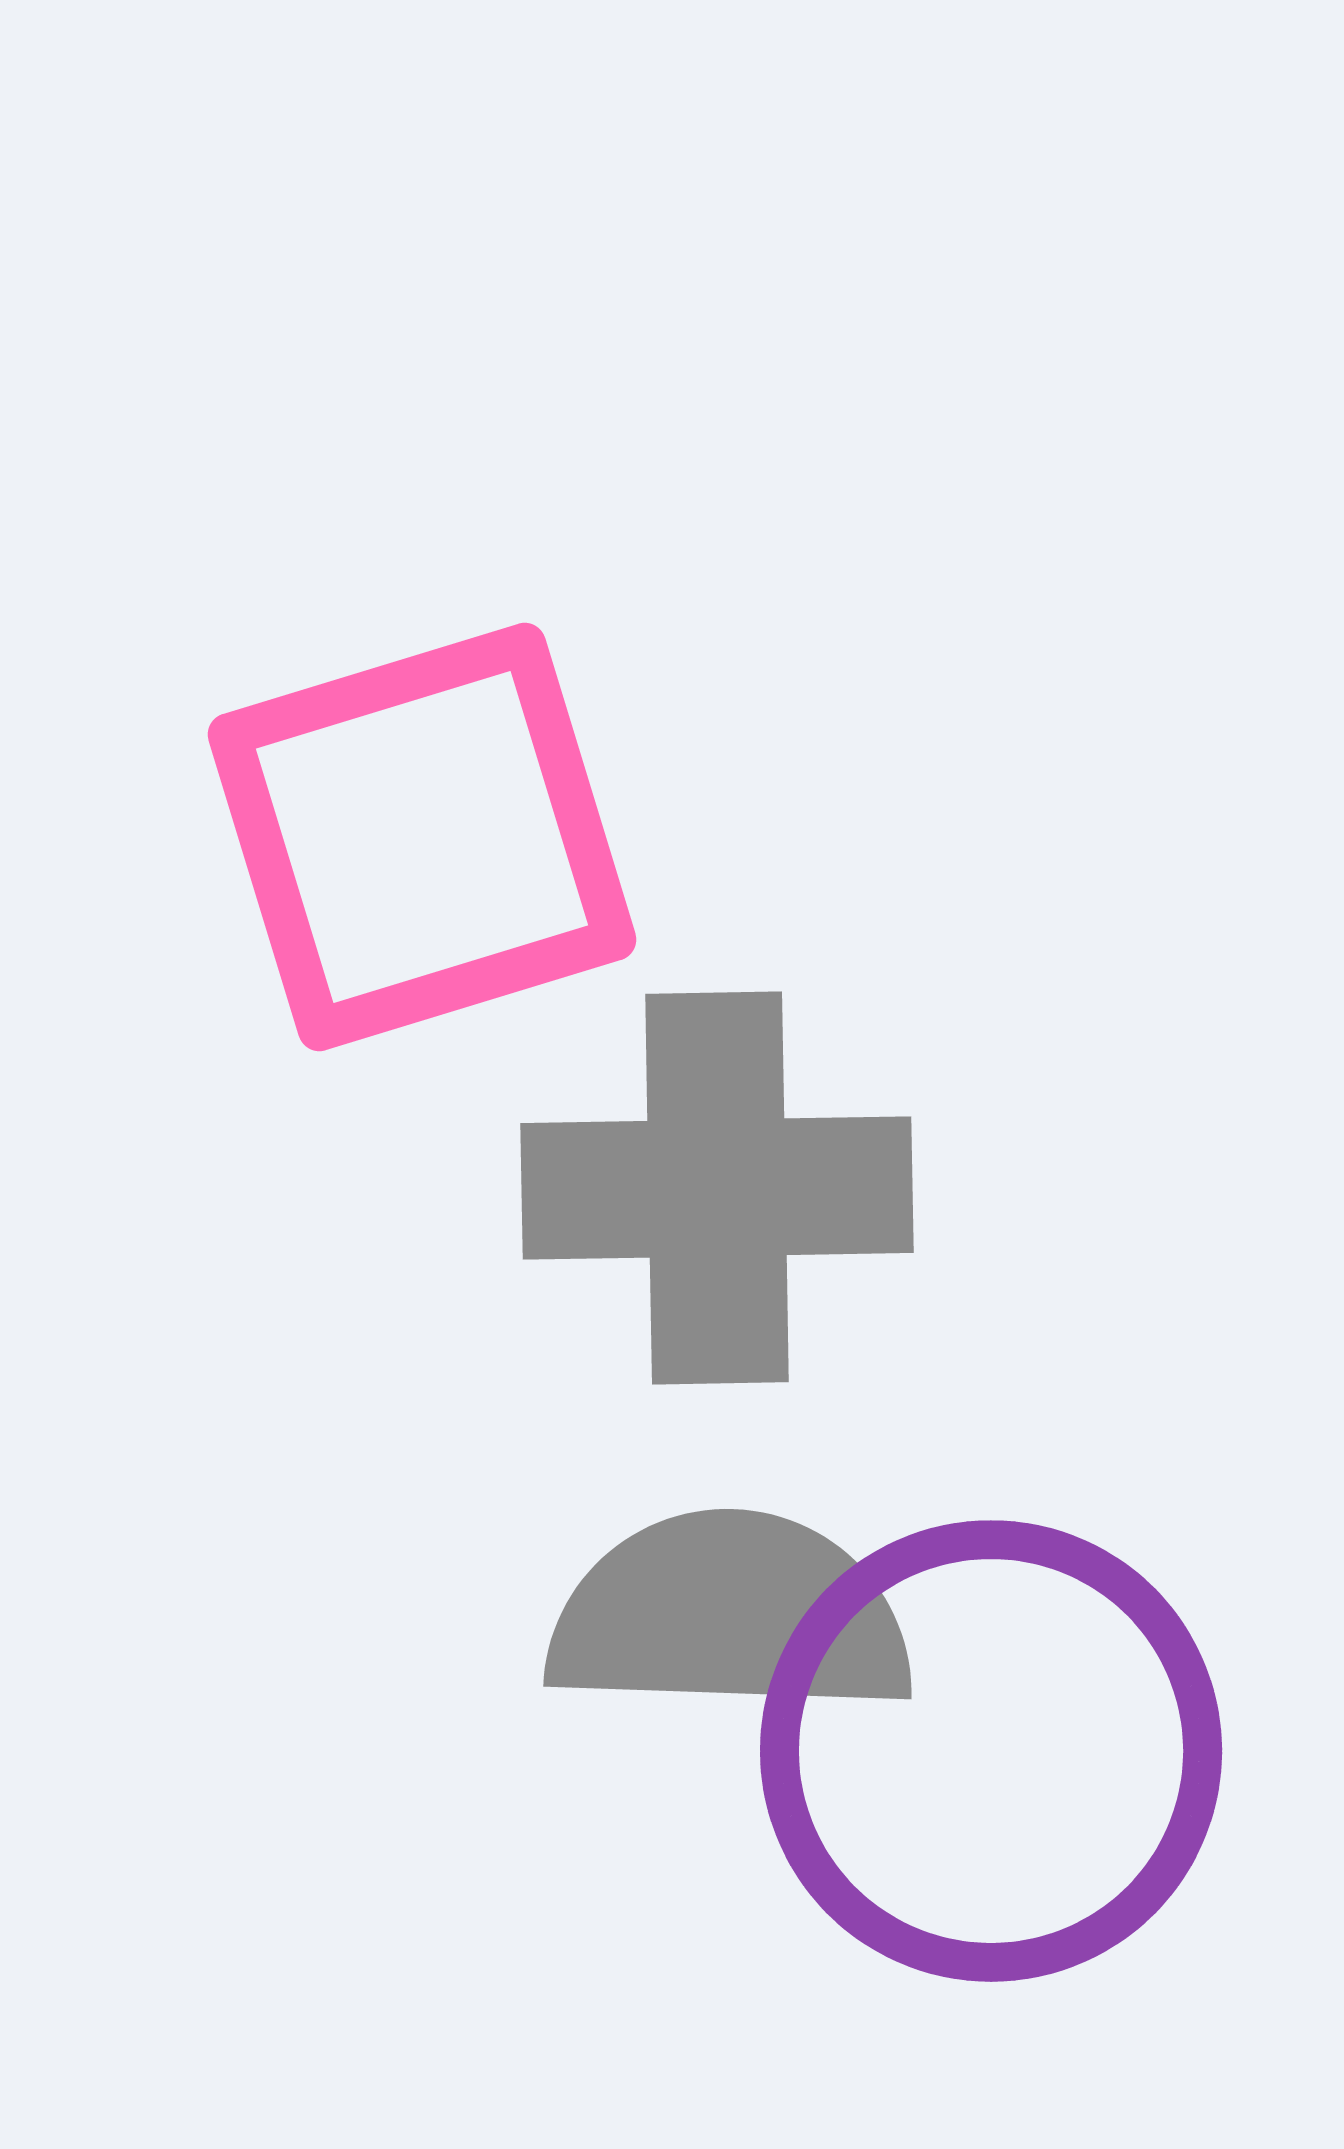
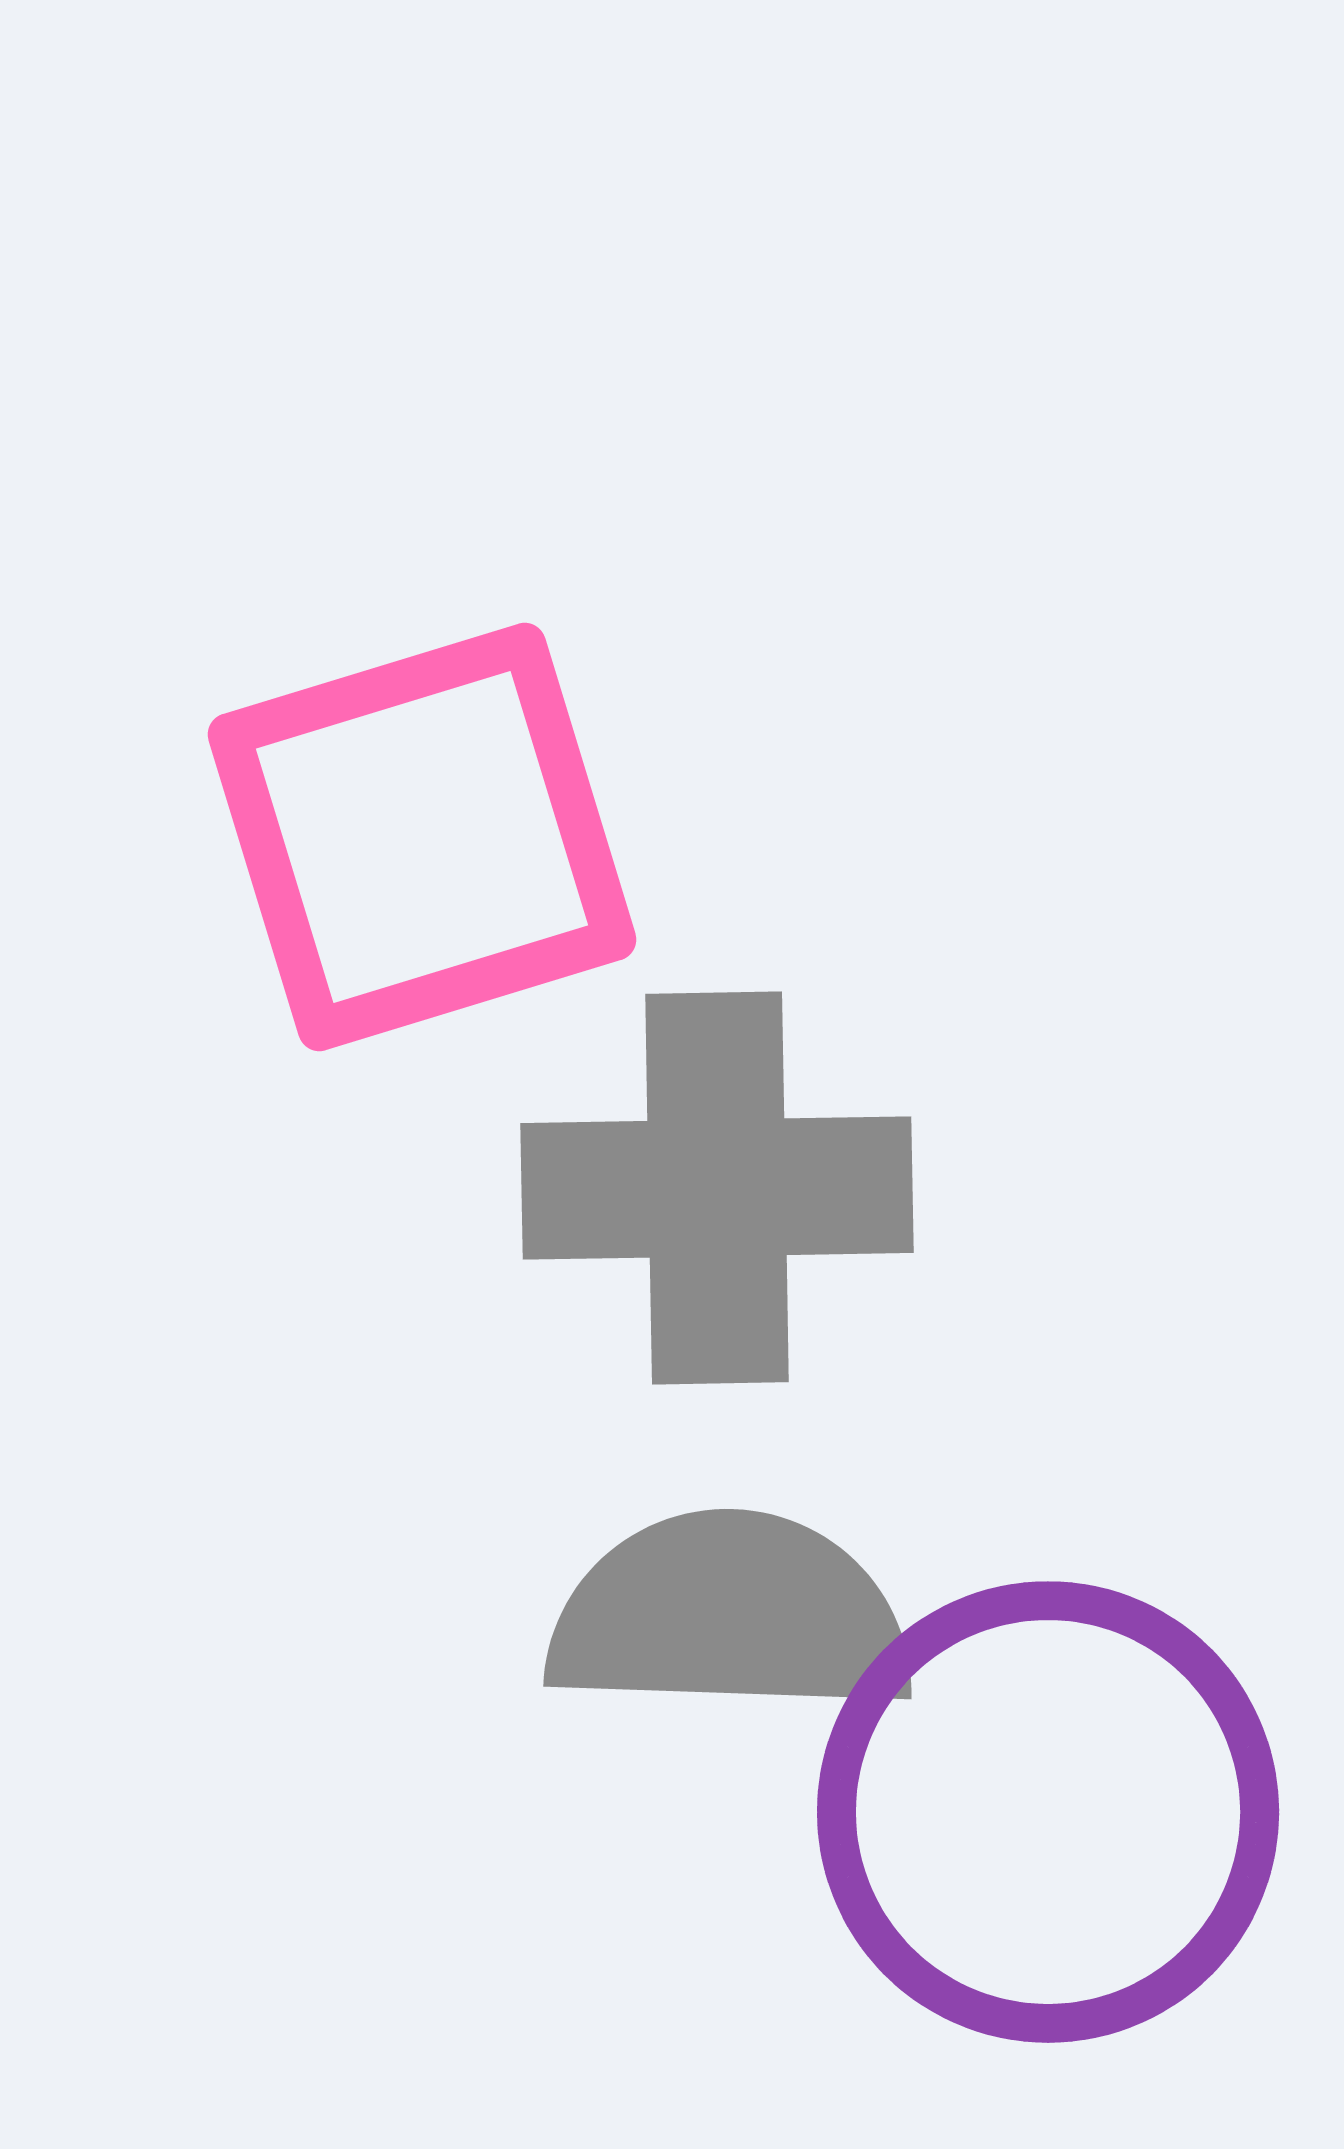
purple circle: moved 57 px right, 61 px down
